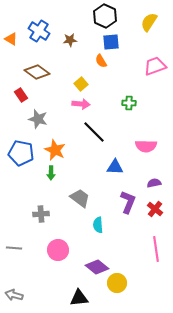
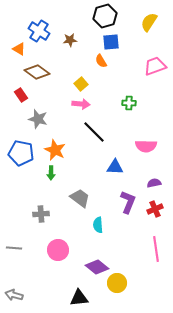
black hexagon: rotated 20 degrees clockwise
orange triangle: moved 8 px right, 10 px down
red cross: rotated 28 degrees clockwise
